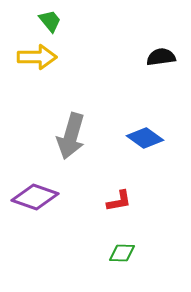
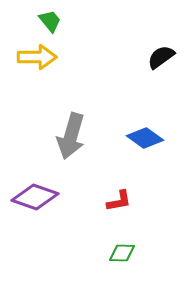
black semicircle: rotated 28 degrees counterclockwise
